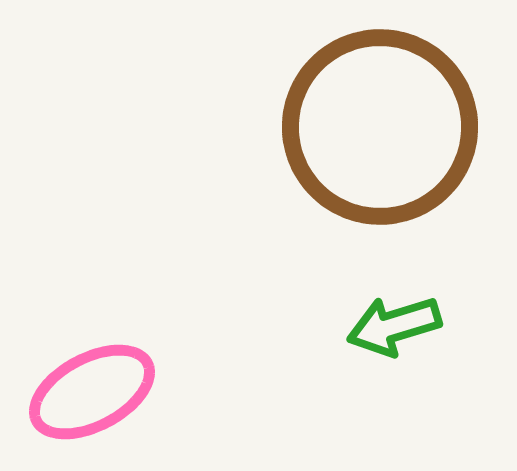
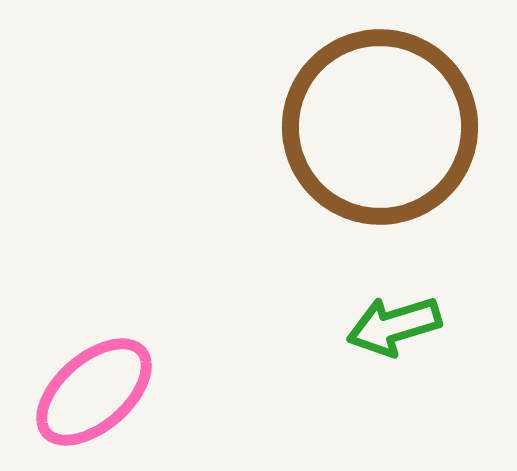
pink ellipse: moved 2 px right; rotated 13 degrees counterclockwise
